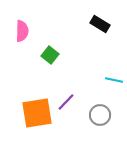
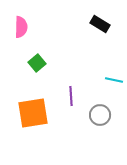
pink semicircle: moved 1 px left, 4 px up
green square: moved 13 px left, 8 px down; rotated 12 degrees clockwise
purple line: moved 5 px right, 6 px up; rotated 48 degrees counterclockwise
orange square: moved 4 px left
